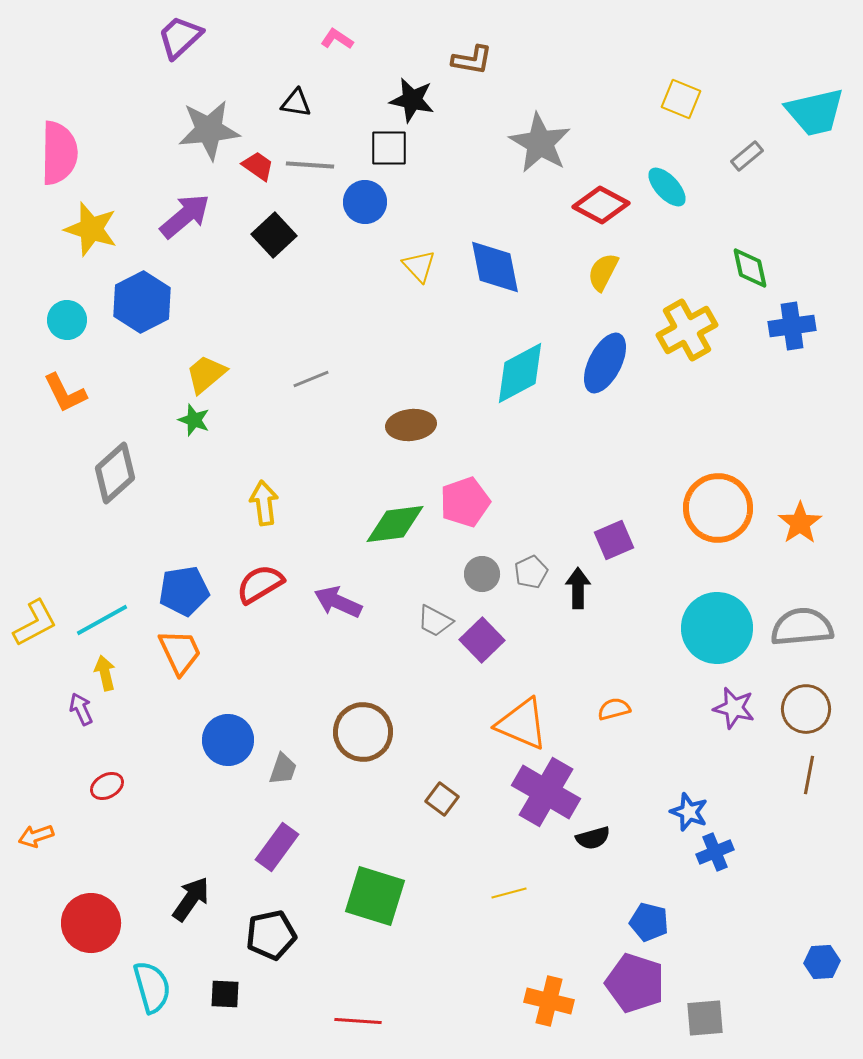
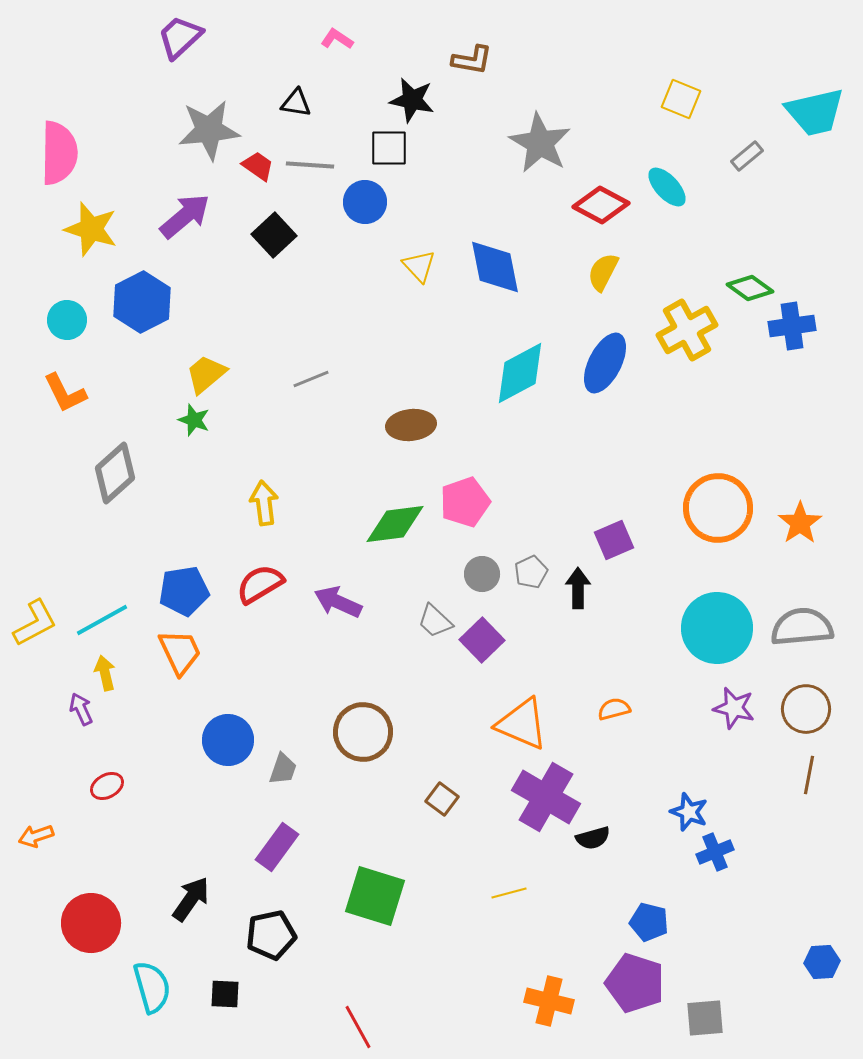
green diamond at (750, 268): moved 20 px down; rotated 42 degrees counterclockwise
gray trapezoid at (435, 621): rotated 15 degrees clockwise
purple cross at (546, 792): moved 5 px down
red line at (358, 1021): moved 6 px down; rotated 57 degrees clockwise
